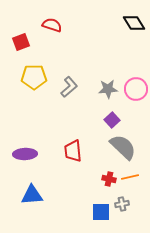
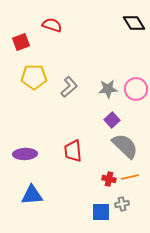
gray semicircle: moved 2 px right, 1 px up
